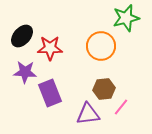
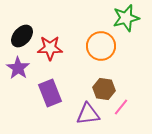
purple star: moved 7 px left, 4 px up; rotated 30 degrees clockwise
brown hexagon: rotated 15 degrees clockwise
